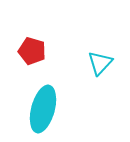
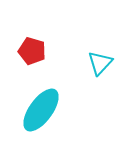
cyan ellipse: moved 2 px left, 1 px down; rotated 21 degrees clockwise
